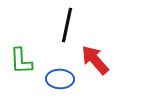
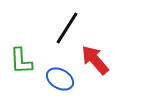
black line: moved 3 px down; rotated 20 degrees clockwise
blue ellipse: rotated 28 degrees clockwise
